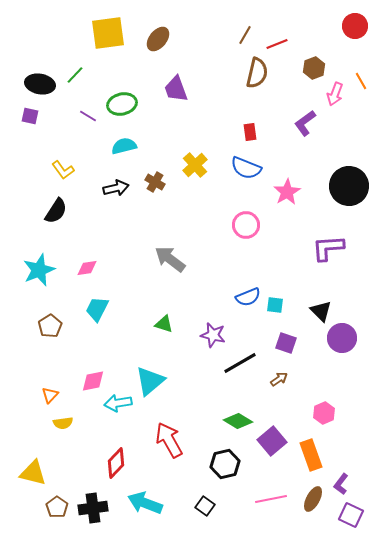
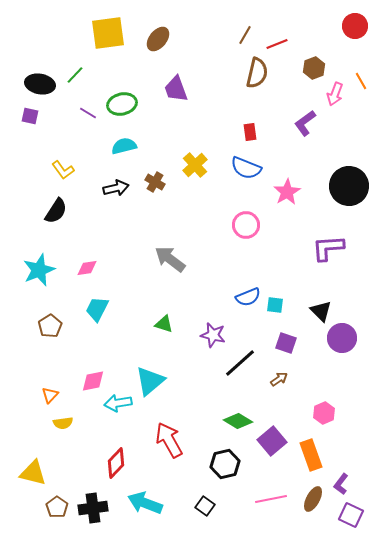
purple line at (88, 116): moved 3 px up
black line at (240, 363): rotated 12 degrees counterclockwise
